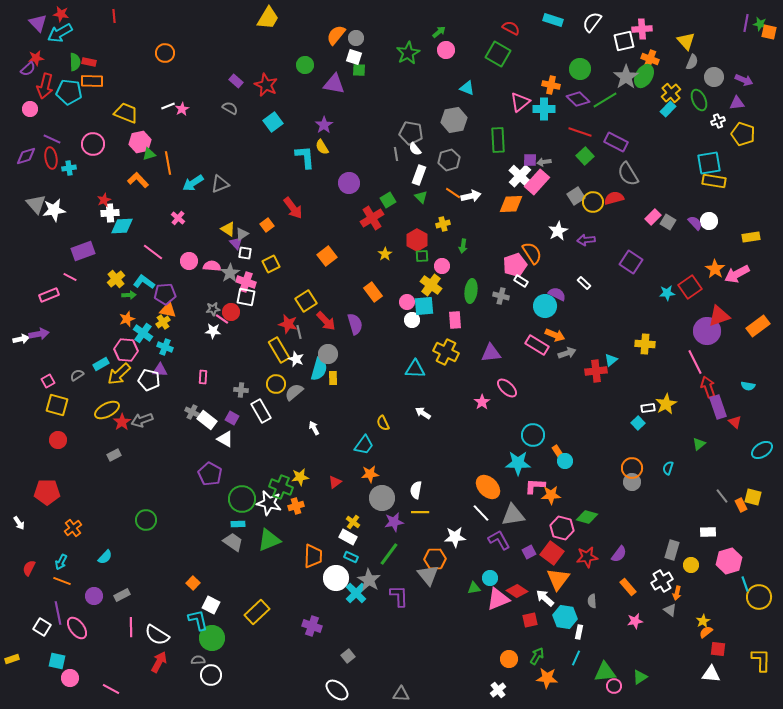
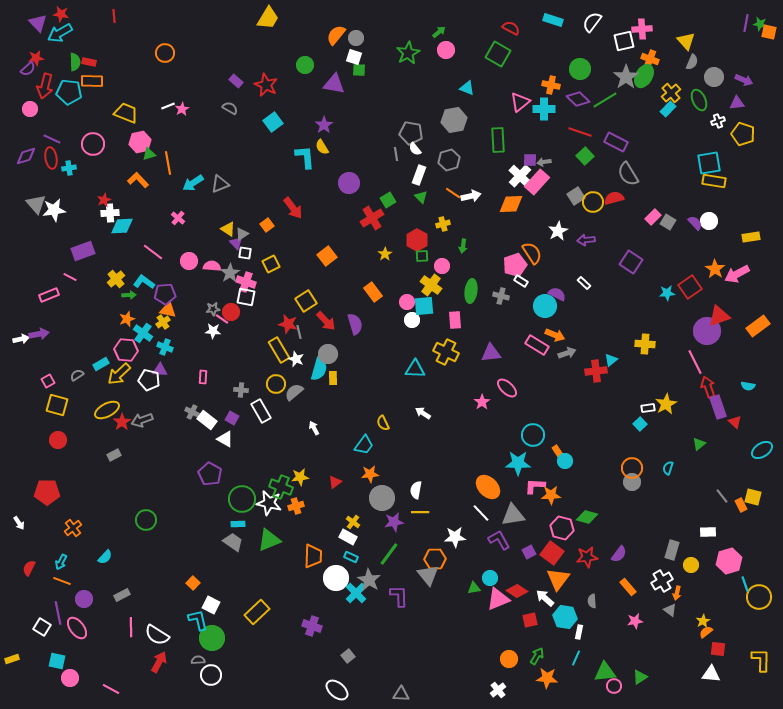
cyan square at (638, 423): moved 2 px right, 1 px down
purple circle at (94, 596): moved 10 px left, 3 px down
